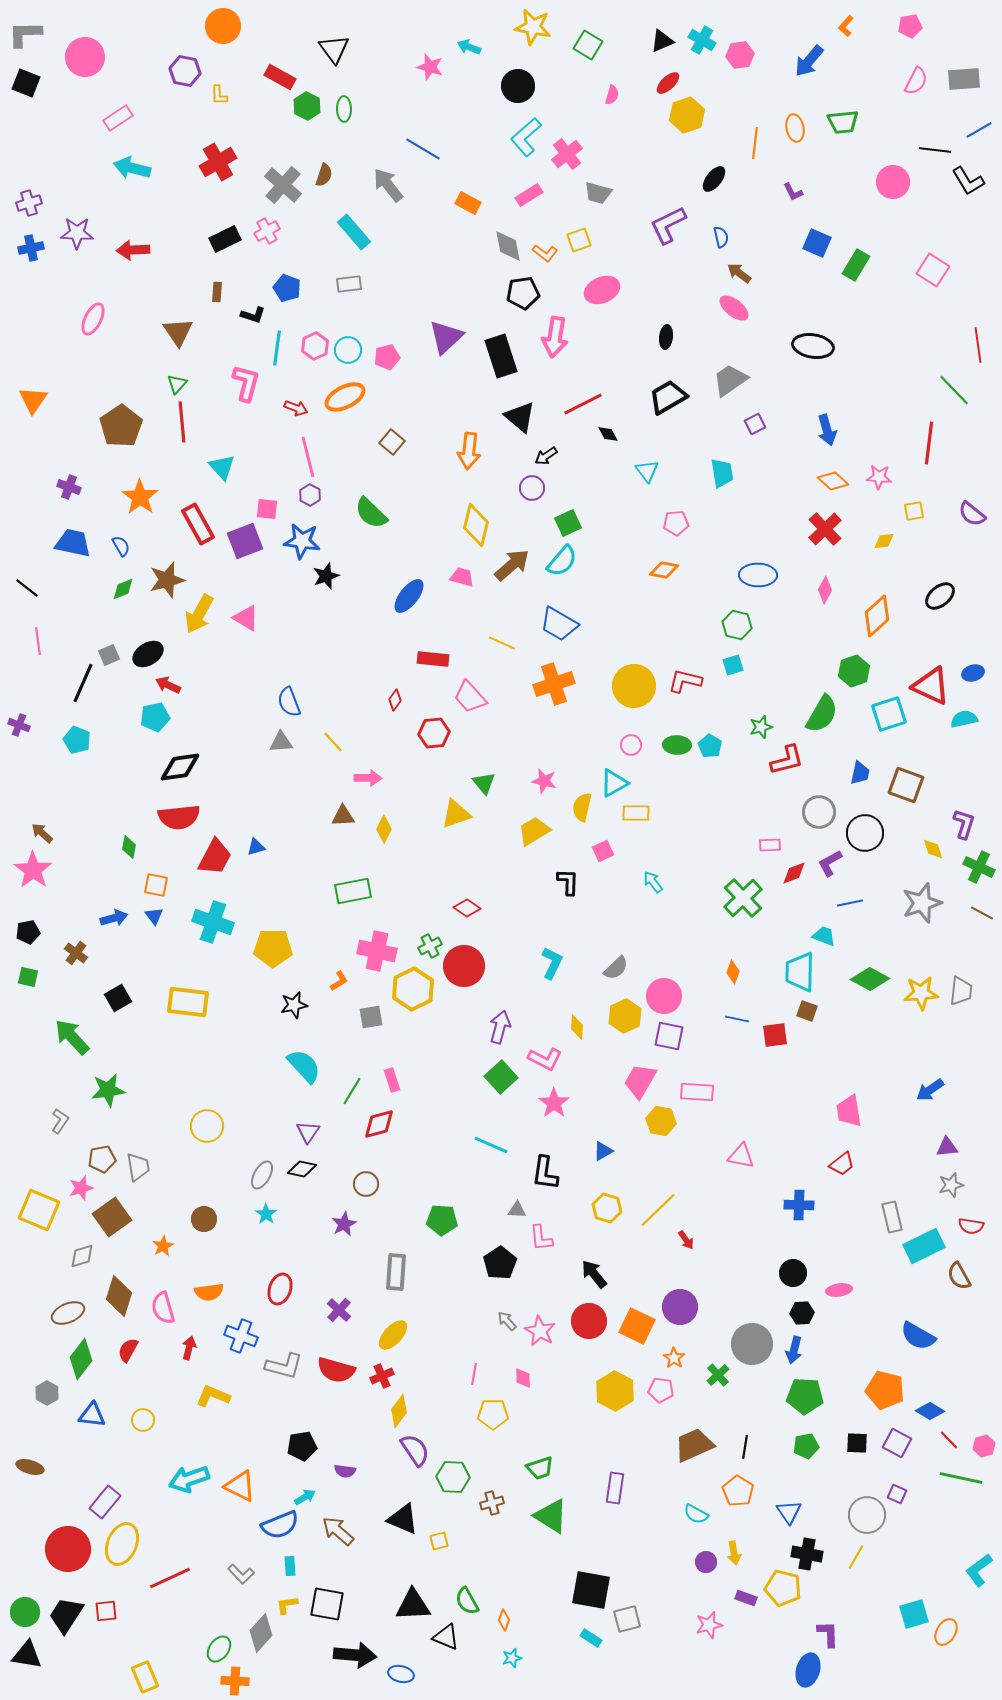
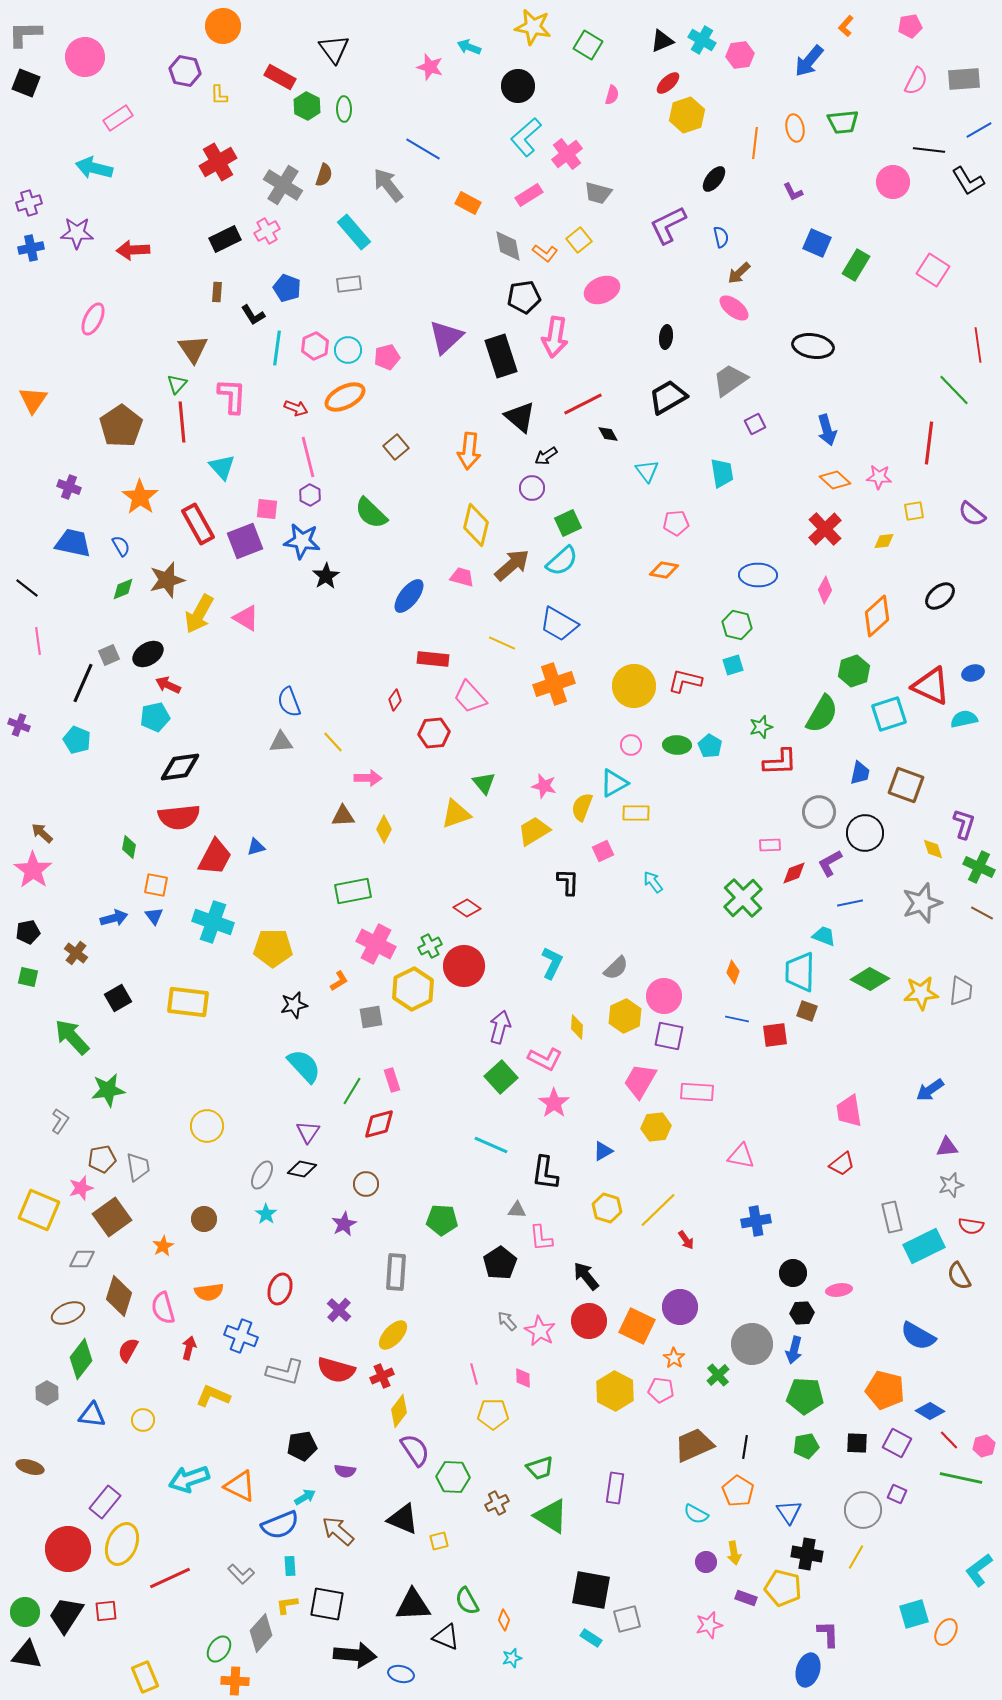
black line at (935, 150): moved 6 px left
cyan arrow at (132, 168): moved 38 px left
gray cross at (283, 185): rotated 9 degrees counterclockwise
yellow square at (579, 240): rotated 20 degrees counterclockwise
brown arrow at (739, 273): rotated 80 degrees counterclockwise
black pentagon at (523, 293): moved 1 px right, 4 px down
black L-shape at (253, 315): rotated 40 degrees clockwise
brown triangle at (178, 332): moved 15 px right, 17 px down
pink L-shape at (246, 383): moved 14 px left, 13 px down; rotated 12 degrees counterclockwise
brown square at (392, 442): moved 4 px right, 5 px down; rotated 10 degrees clockwise
orange diamond at (833, 481): moved 2 px right, 1 px up
cyan semicircle at (562, 561): rotated 8 degrees clockwise
black star at (326, 576): rotated 12 degrees counterclockwise
red L-shape at (787, 760): moved 7 px left, 2 px down; rotated 12 degrees clockwise
pink star at (544, 781): moved 5 px down
yellow semicircle at (582, 807): rotated 8 degrees clockwise
pink cross at (377, 951): moved 1 px left, 7 px up; rotated 15 degrees clockwise
yellow hexagon at (661, 1121): moved 5 px left, 6 px down; rotated 16 degrees counterclockwise
blue cross at (799, 1205): moved 43 px left, 16 px down; rotated 12 degrees counterclockwise
gray diamond at (82, 1256): moved 3 px down; rotated 16 degrees clockwise
black arrow at (594, 1274): moved 8 px left, 2 px down
gray L-shape at (284, 1366): moved 1 px right, 6 px down
pink line at (474, 1374): rotated 25 degrees counterclockwise
brown cross at (492, 1503): moved 5 px right; rotated 10 degrees counterclockwise
gray circle at (867, 1515): moved 4 px left, 5 px up
